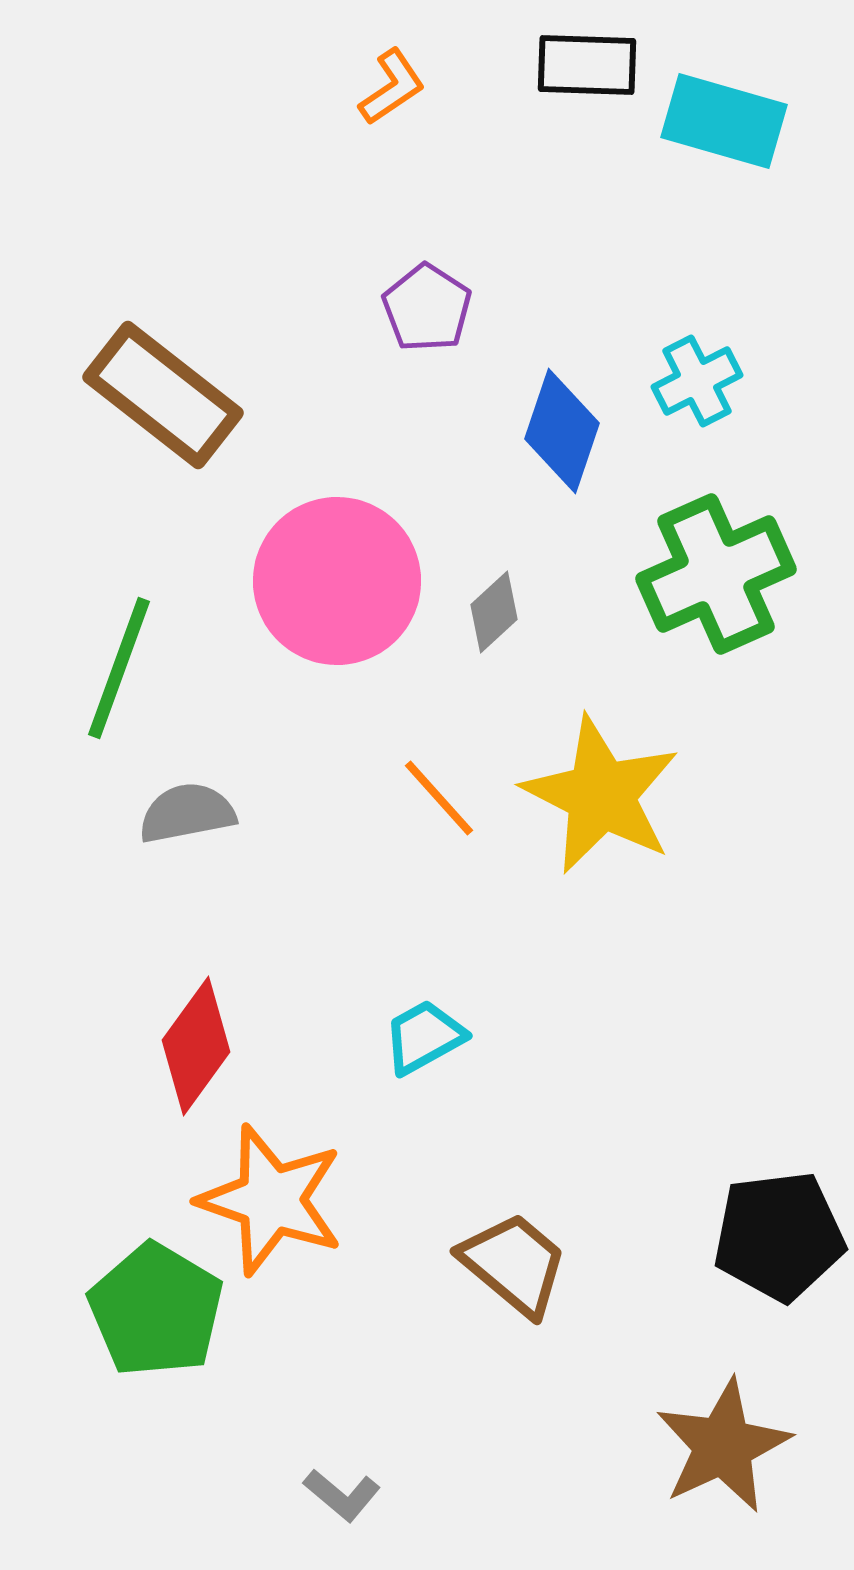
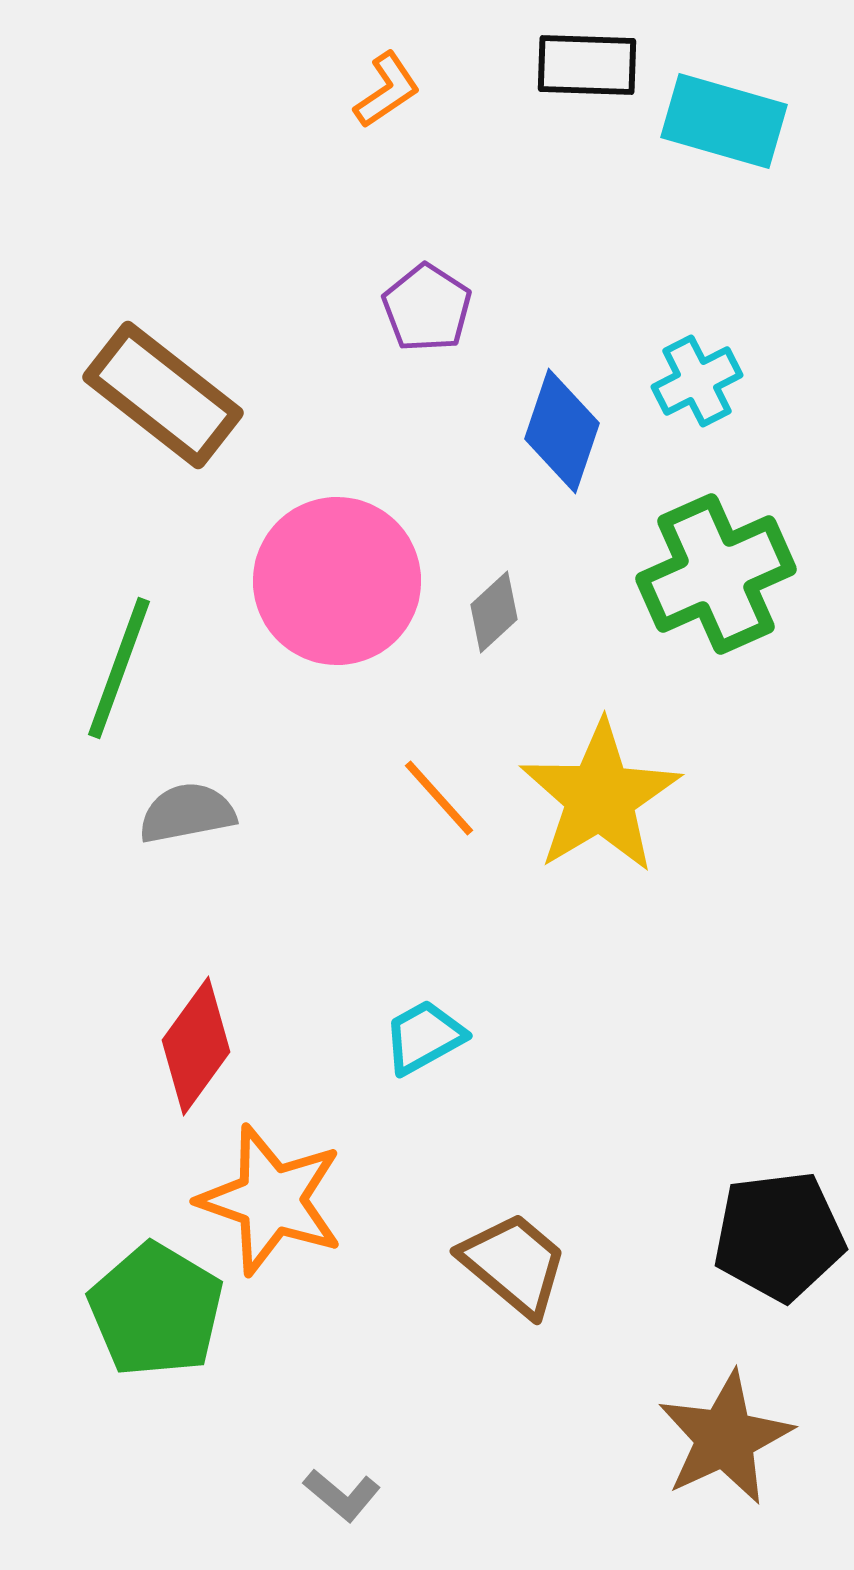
orange L-shape: moved 5 px left, 3 px down
yellow star: moved 1 px left, 2 px down; rotated 14 degrees clockwise
brown star: moved 2 px right, 8 px up
